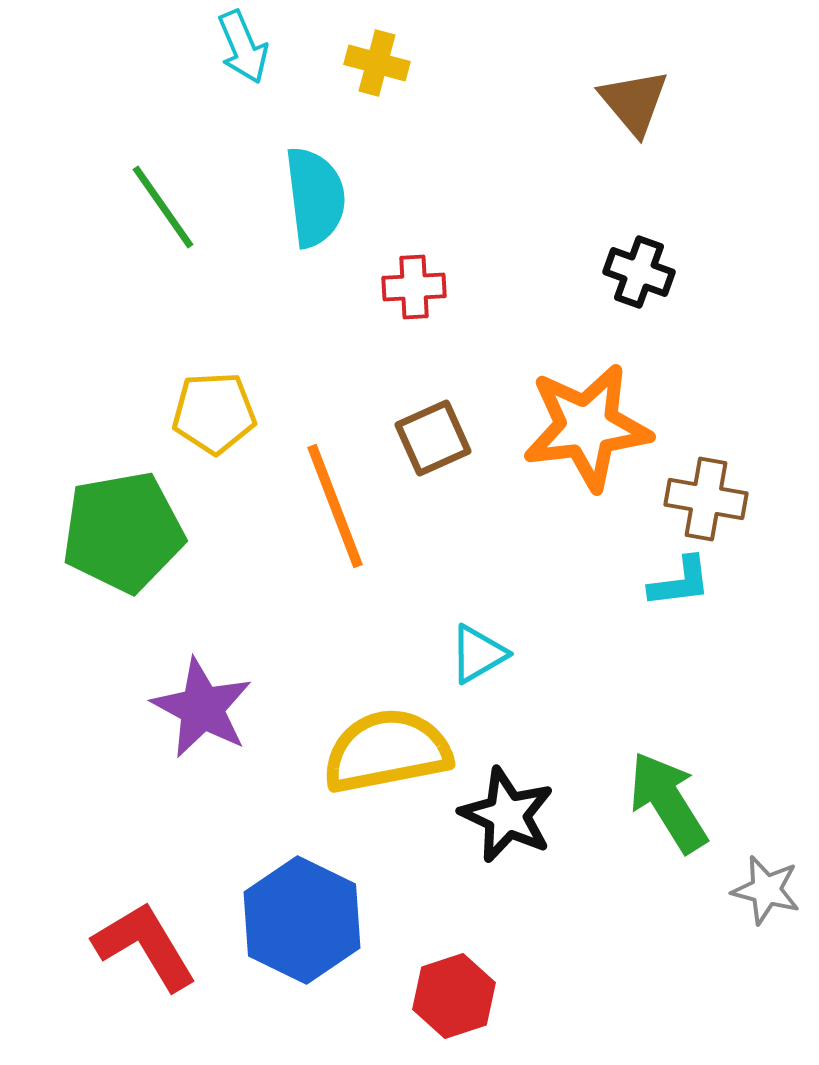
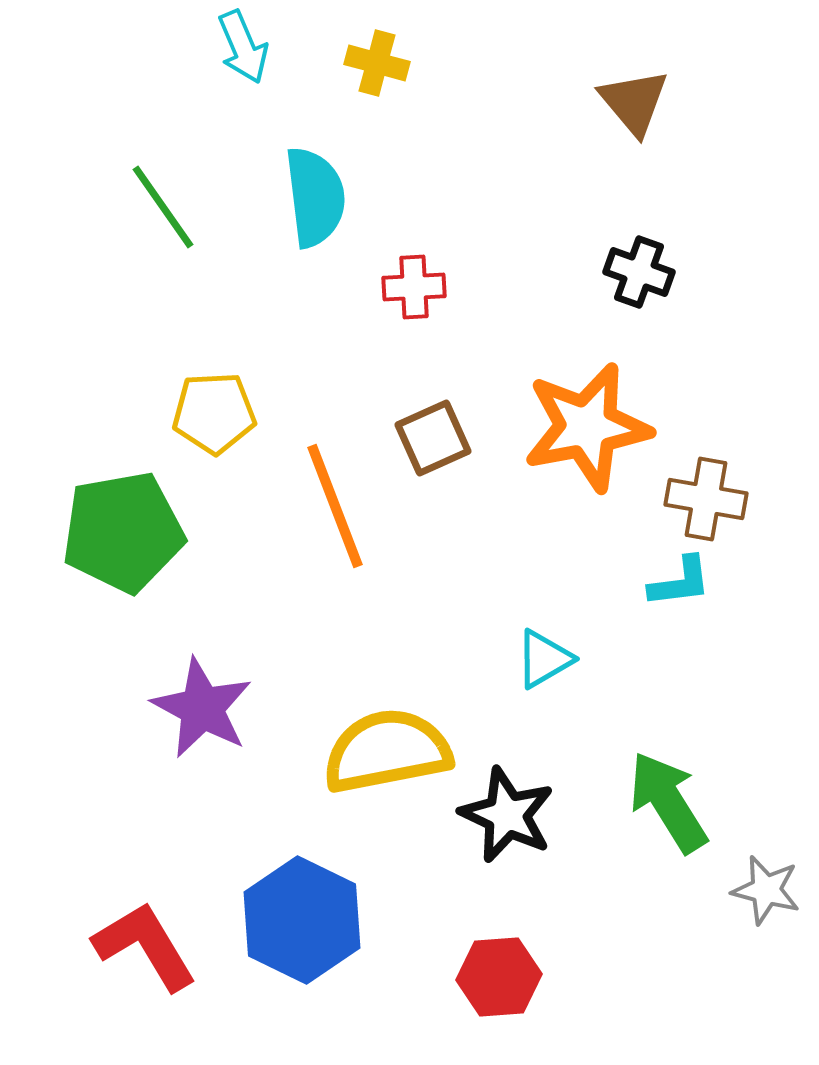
orange star: rotated 4 degrees counterclockwise
cyan triangle: moved 66 px right, 5 px down
red hexagon: moved 45 px right, 19 px up; rotated 14 degrees clockwise
